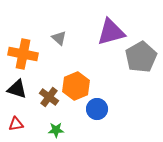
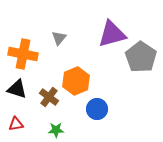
purple triangle: moved 1 px right, 2 px down
gray triangle: rotated 28 degrees clockwise
gray pentagon: rotated 8 degrees counterclockwise
orange hexagon: moved 5 px up
